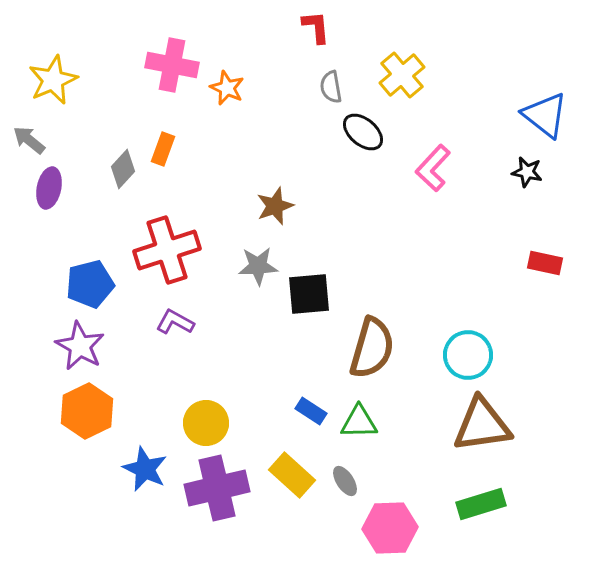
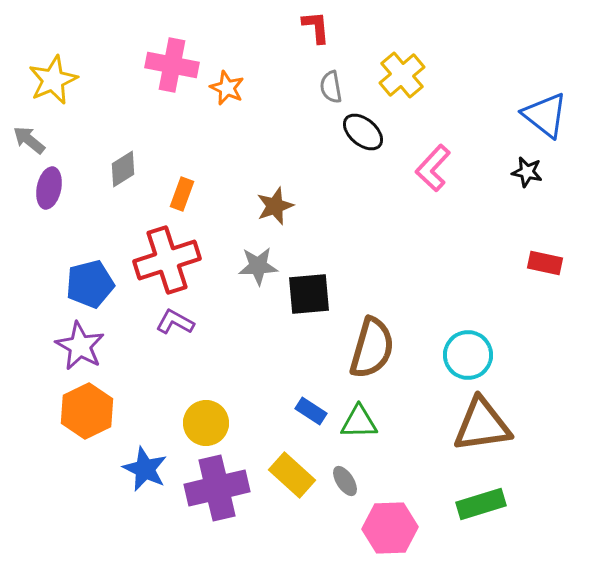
orange rectangle: moved 19 px right, 45 px down
gray diamond: rotated 15 degrees clockwise
red cross: moved 10 px down
